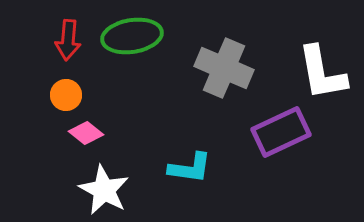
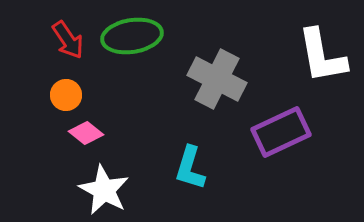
red arrow: rotated 39 degrees counterclockwise
gray cross: moved 7 px left, 11 px down; rotated 4 degrees clockwise
white L-shape: moved 17 px up
cyan L-shape: rotated 99 degrees clockwise
